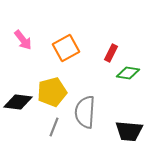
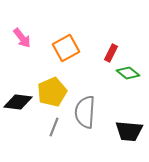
pink arrow: moved 1 px left, 2 px up
green diamond: rotated 30 degrees clockwise
yellow pentagon: rotated 8 degrees counterclockwise
